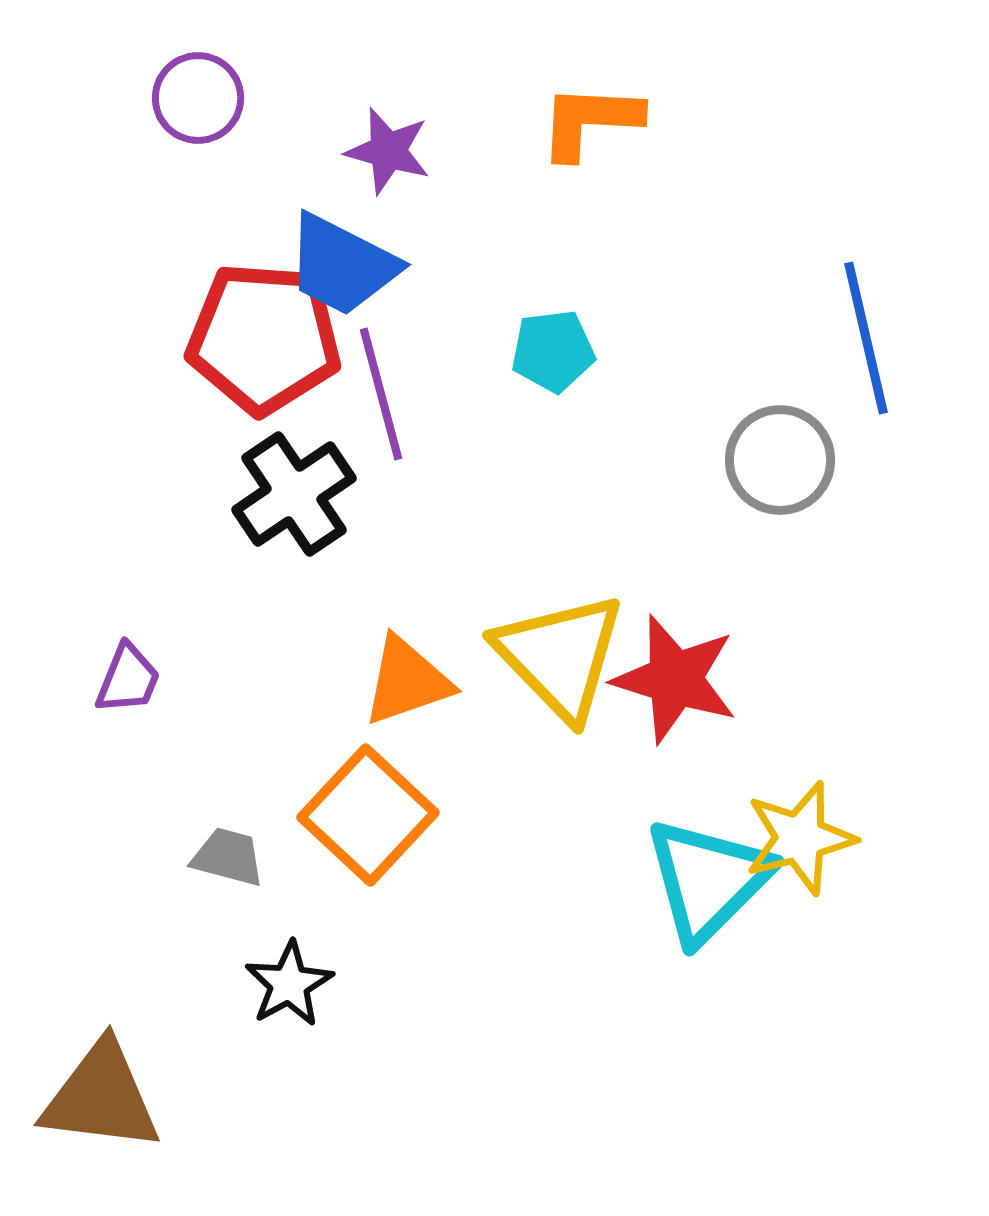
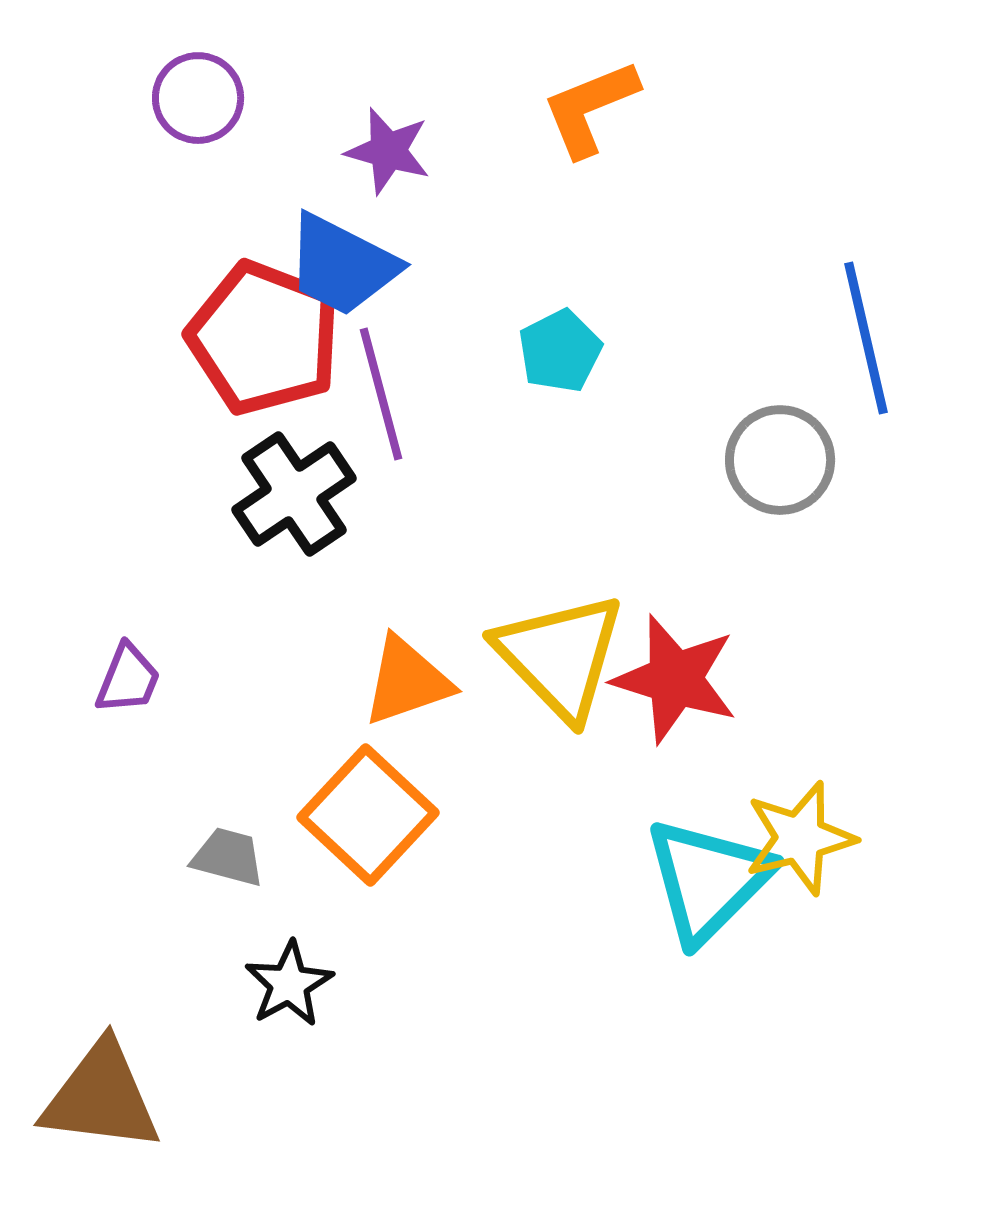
orange L-shape: moved 13 px up; rotated 25 degrees counterclockwise
red pentagon: rotated 17 degrees clockwise
cyan pentagon: moved 7 px right; rotated 20 degrees counterclockwise
